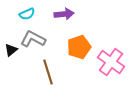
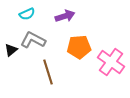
purple arrow: moved 1 px right, 2 px down; rotated 12 degrees counterclockwise
gray L-shape: moved 1 px down
orange pentagon: rotated 15 degrees clockwise
